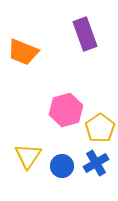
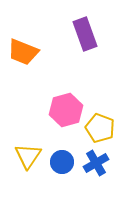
yellow pentagon: rotated 16 degrees counterclockwise
blue circle: moved 4 px up
